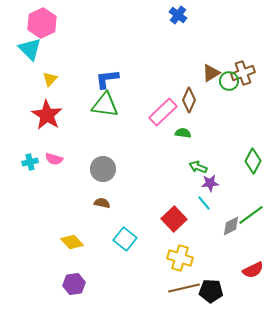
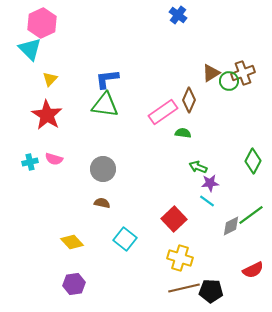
pink rectangle: rotated 8 degrees clockwise
cyan line: moved 3 px right, 2 px up; rotated 14 degrees counterclockwise
